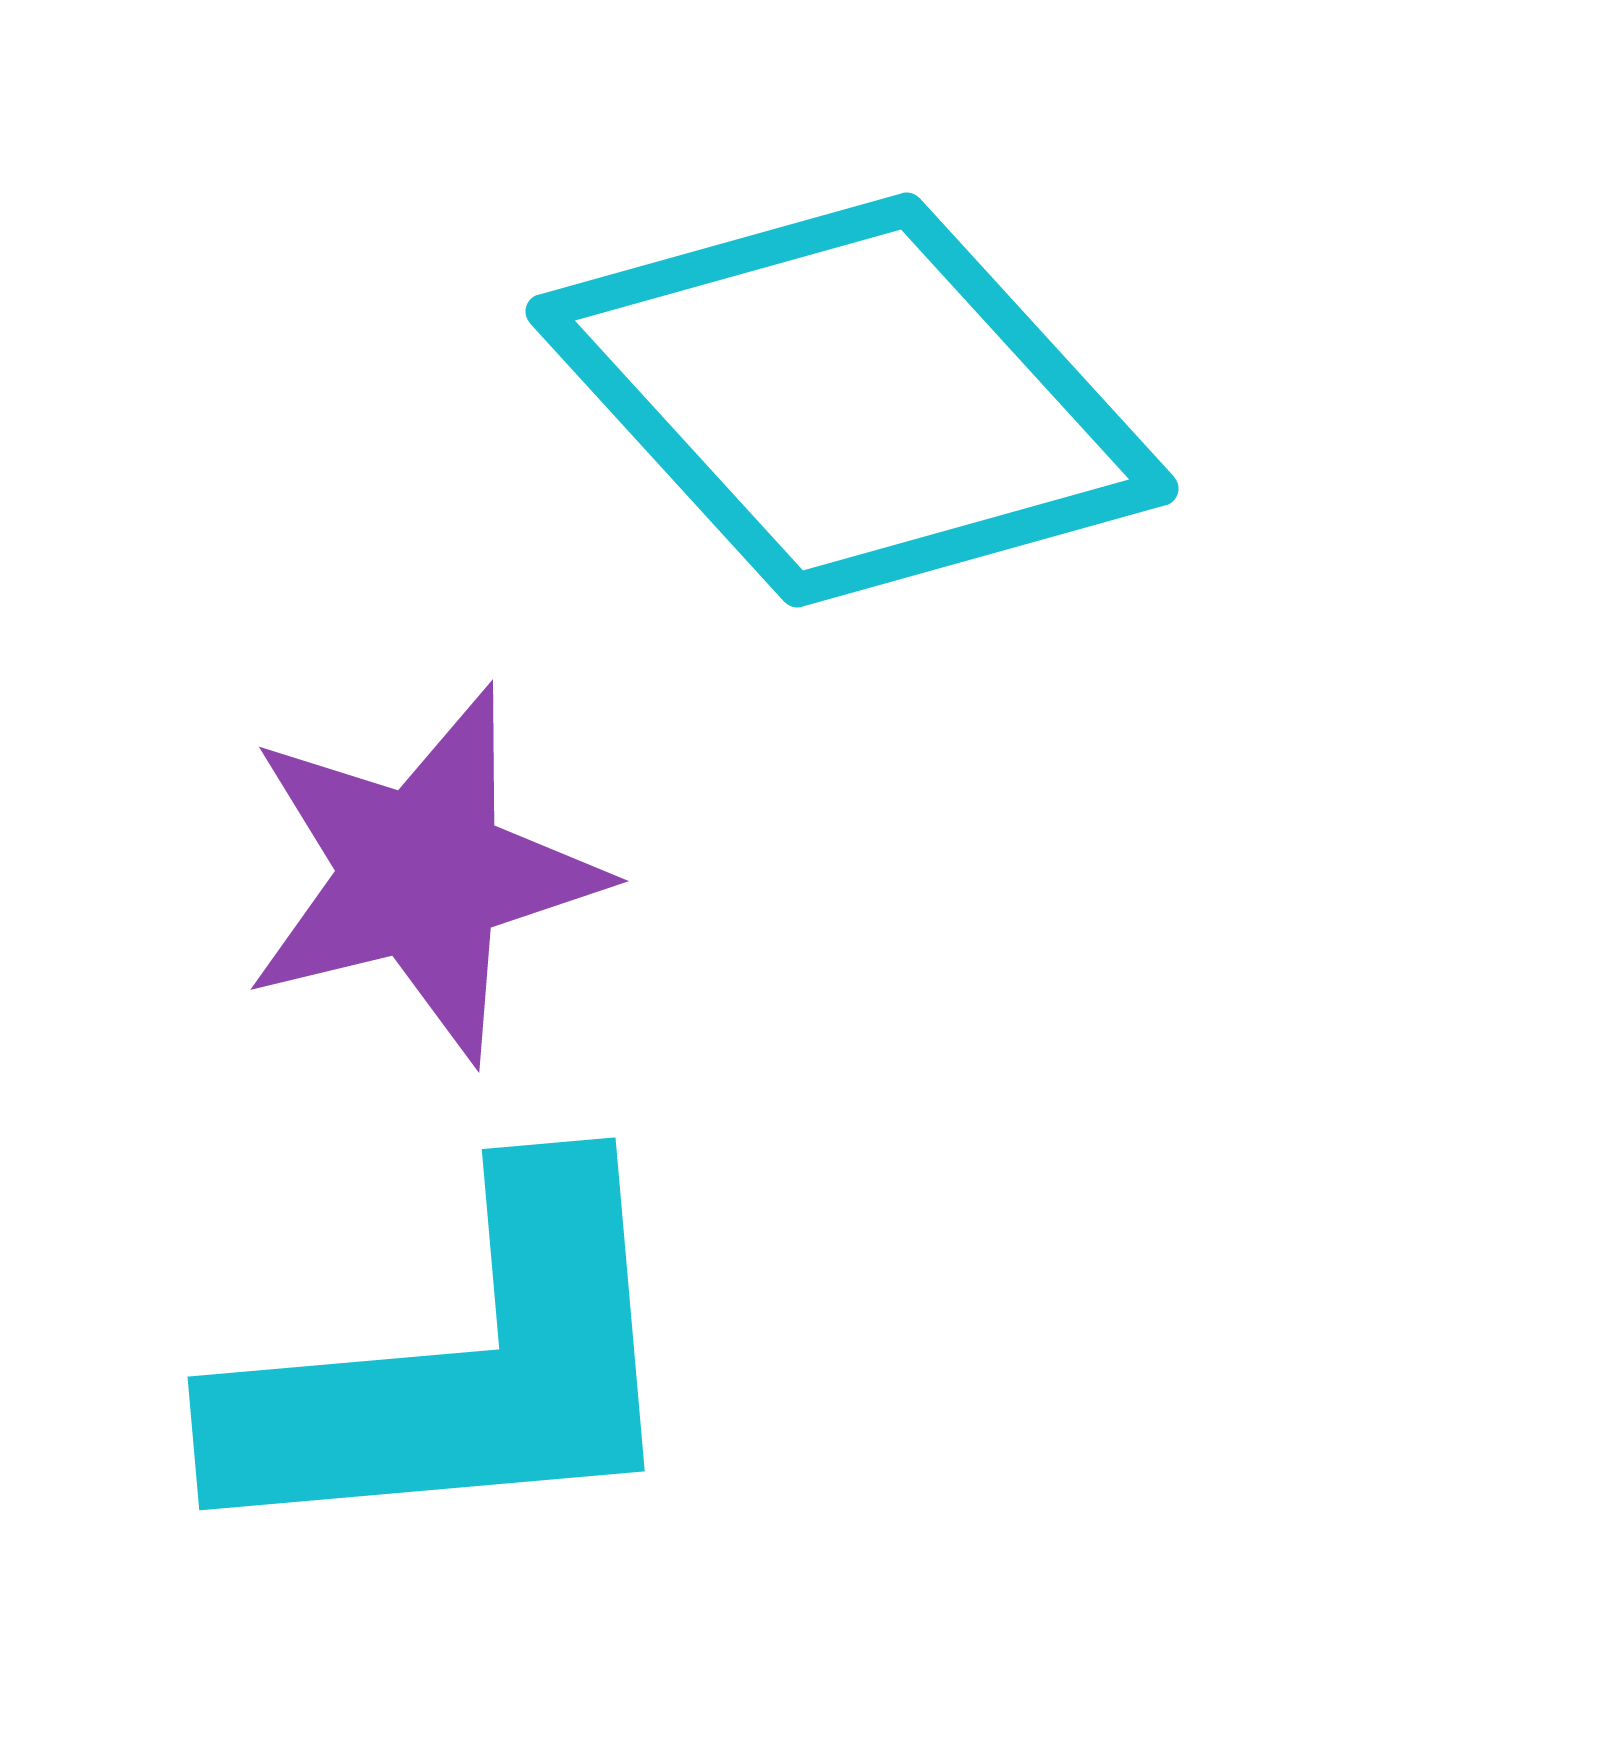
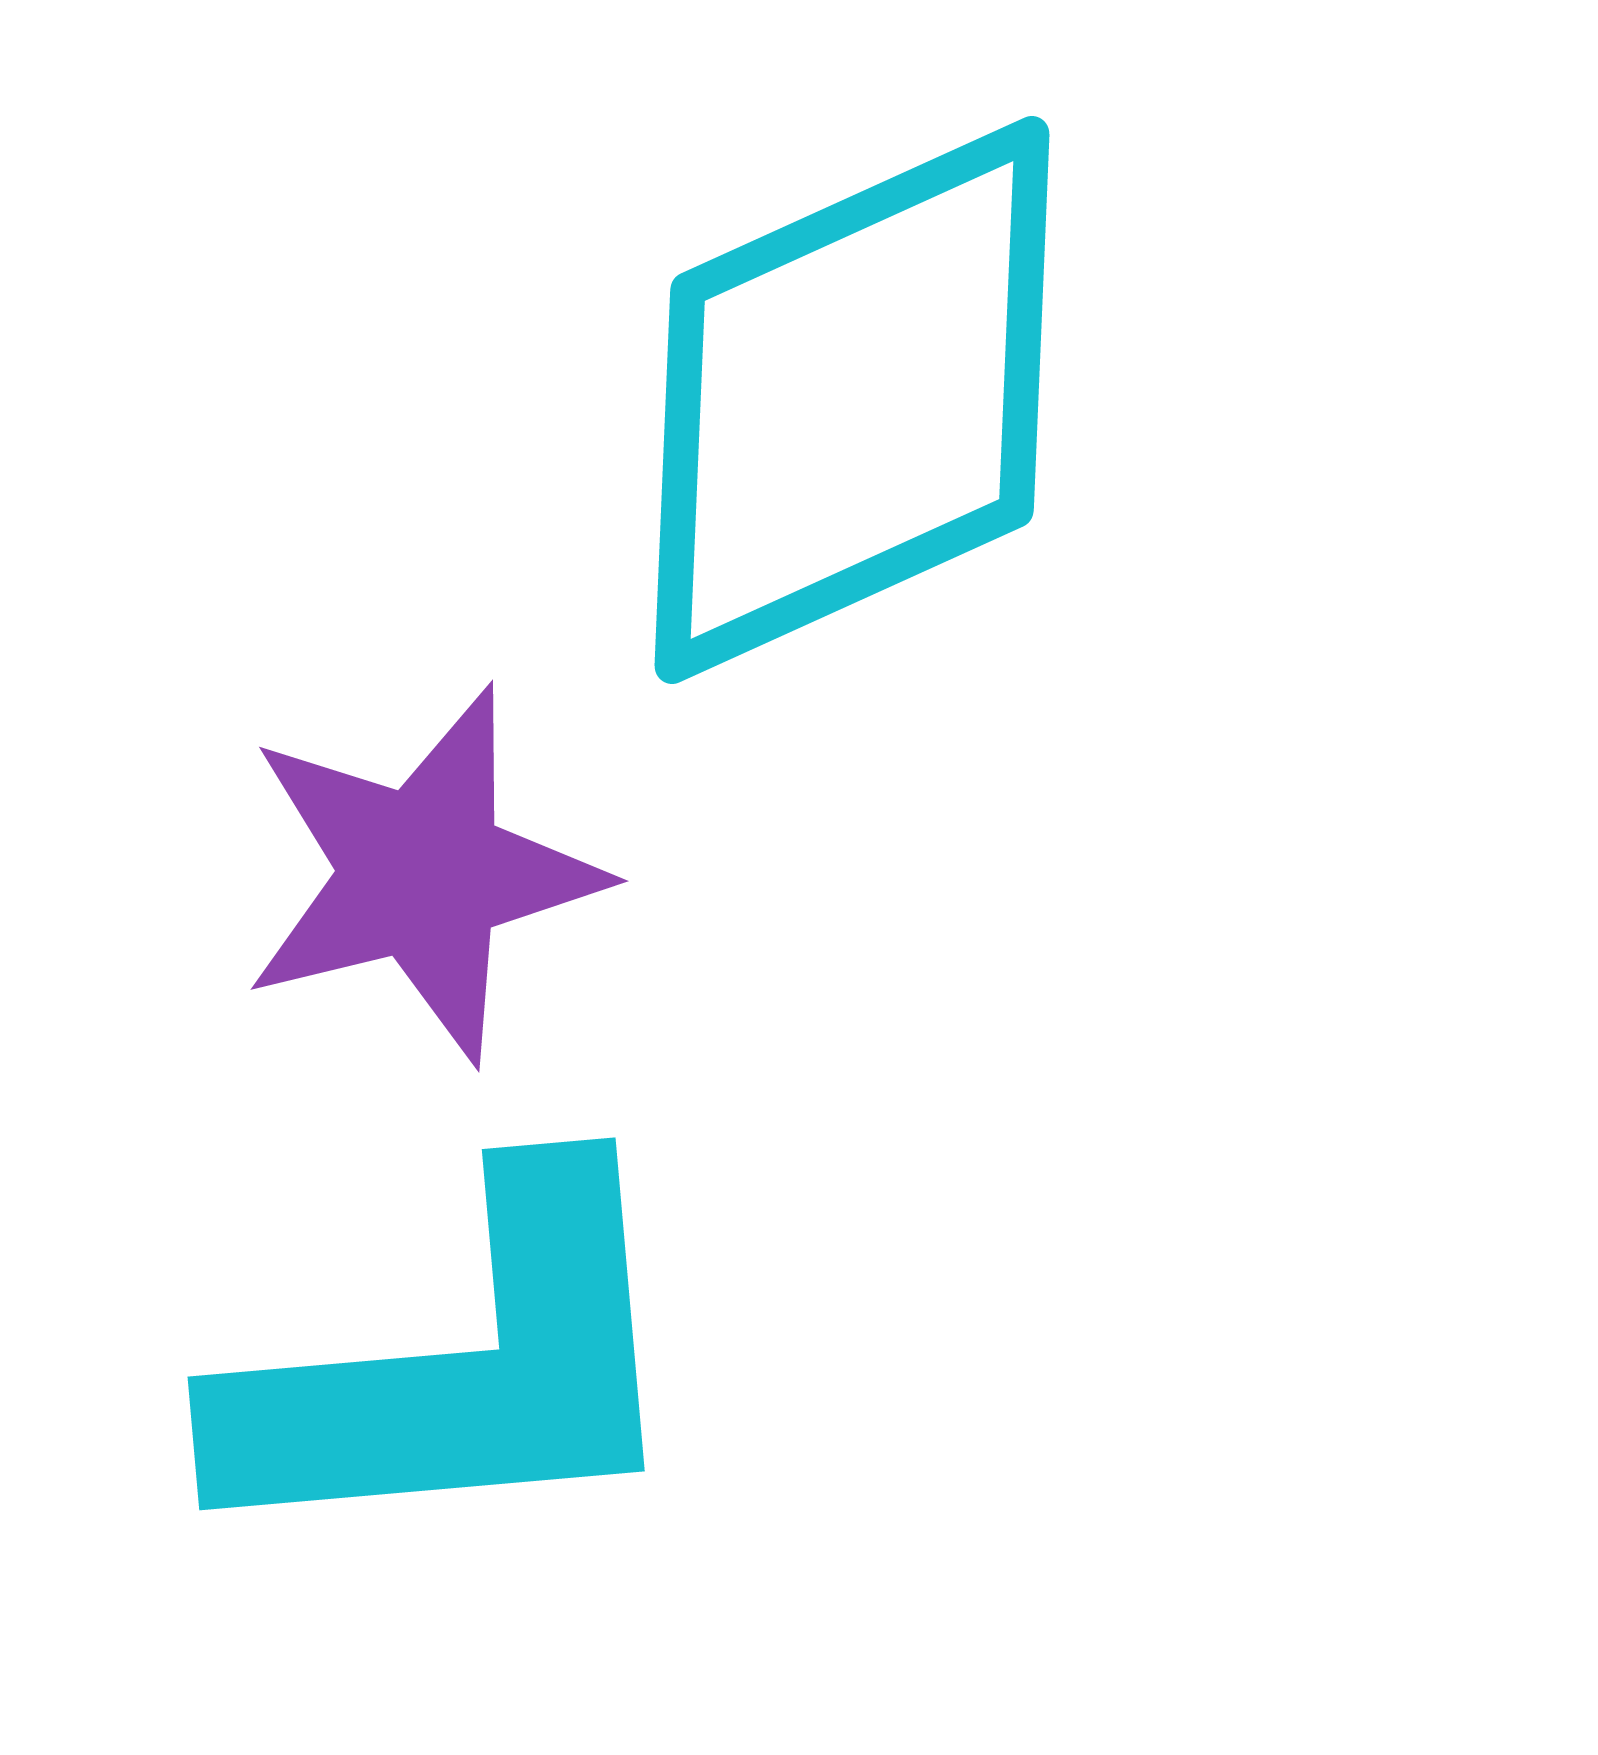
cyan diamond: rotated 72 degrees counterclockwise
